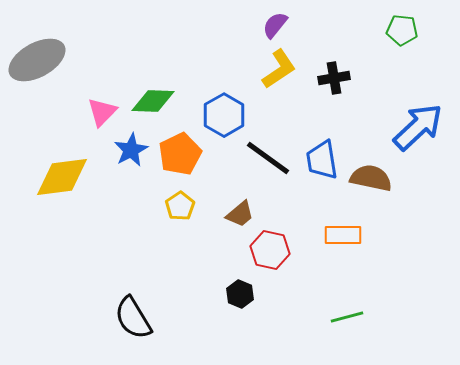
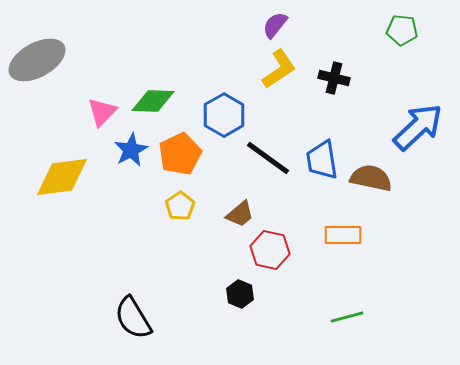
black cross: rotated 24 degrees clockwise
